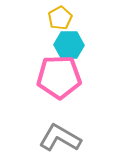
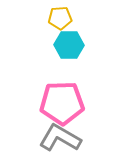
yellow pentagon: rotated 25 degrees clockwise
pink pentagon: moved 3 px right, 26 px down
